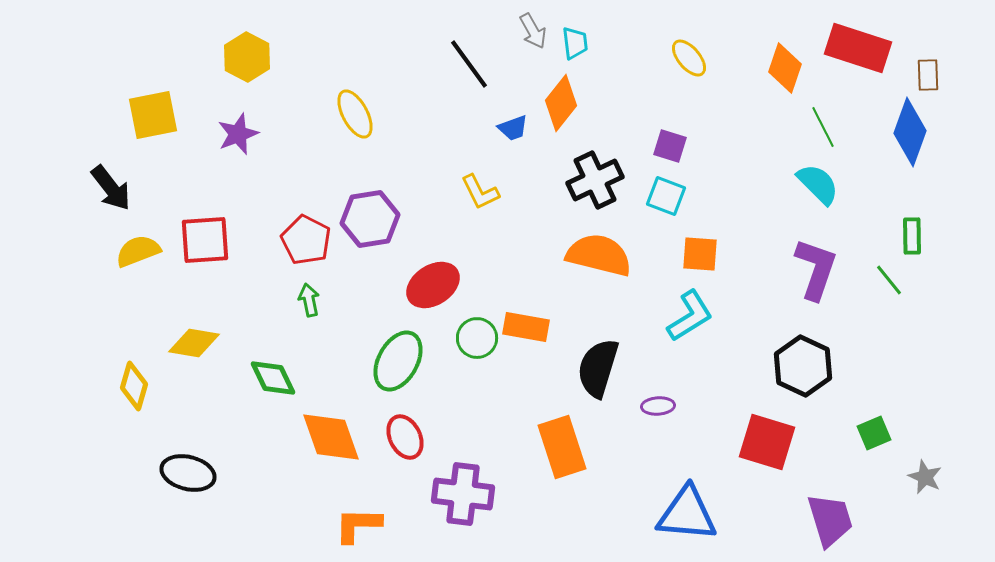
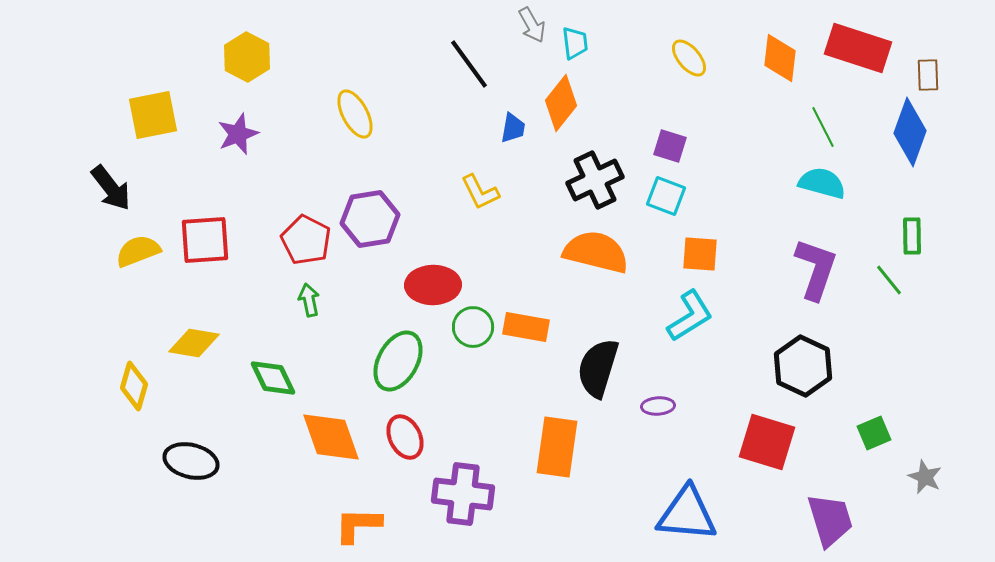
gray arrow at (533, 31): moved 1 px left, 6 px up
orange diamond at (785, 68): moved 5 px left, 10 px up; rotated 12 degrees counterclockwise
blue trapezoid at (513, 128): rotated 60 degrees counterclockwise
cyan semicircle at (818, 184): moved 4 px right, 1 px up; rotated 30 degrees counterclockwise
orange semicircle at (599, 255): moved 3 px left, 3 px up
red ellipse at (433, 285): rotated 32 degrees clockwise
green circle at (477, 338): moved 4 px left, 11 px up
orange rectangle at (562, 447): moved 5 px left; rotated 26 degrees clockwise
black ellipse at (188, 473): moved 3 px right, 12 px up
